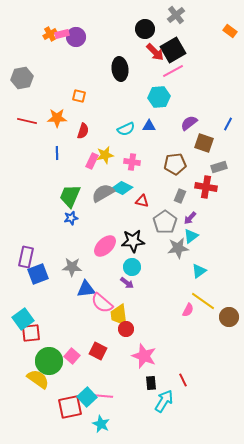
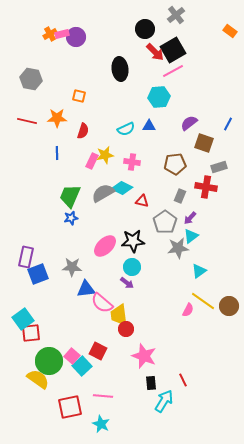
gray hexagon at (22, 78): moved 9 px right, 1 px down; rotated 20 degrees clockwise
brown circle at (229, 317): moved 11 px up
cyan square at (87, 397): moved 5 px left, 31 px up
